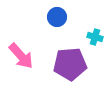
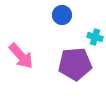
blue circle: moved 5 px right, 2 px up
purple pentagon: moved 5 px right
